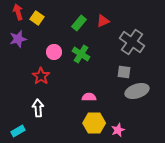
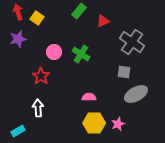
green rectangle: moved 12 px up
gray ellipse: moved 1 px left, 3 px down; rotated 10 degrees counterclockwise
pink star: moved 6 px up
